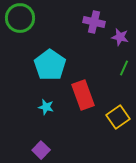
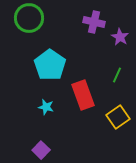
green circle: moved 9 px right
purple star: rotated 18 degrees clockwise
green line: moved 7 px left, 7 px down
